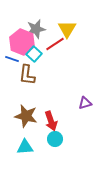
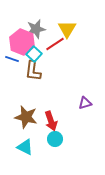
brown L-shape: moved 6 px right, 4 px up
brown star: moved 1 px down
cyan triangle: rotated 30 degrees clockwise
